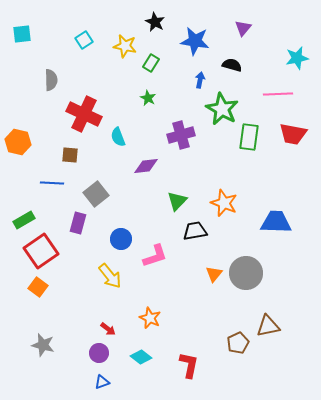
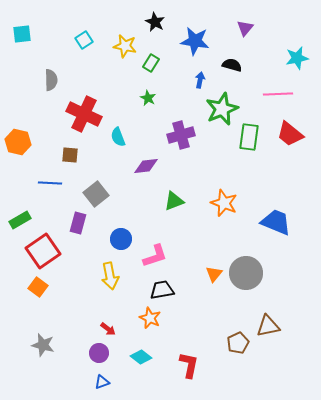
purple triangle at (243, 28): moved 2 px right
green star at (222, 109): rotated 20 degrees clockwise
red trapezoid at (293, 134): moved 3 px left; rotated 28 degrees clockwise
blue line at (52, 183): moved 2 px left
green triangle at (177, 201): moved 3 px left; rotated 25 degrees clockwise
green rectangle at (24, 220): moved 4 px left
blue trapezoid at (276, 222): rotated 20 degrees clockwise
black trapezoid at (195, 231): moved 33 px left, 59 px down
red square at (41, 251): moved 2 px right
yellow arrow at (110, 276): rotated 28 degrees clockwise
